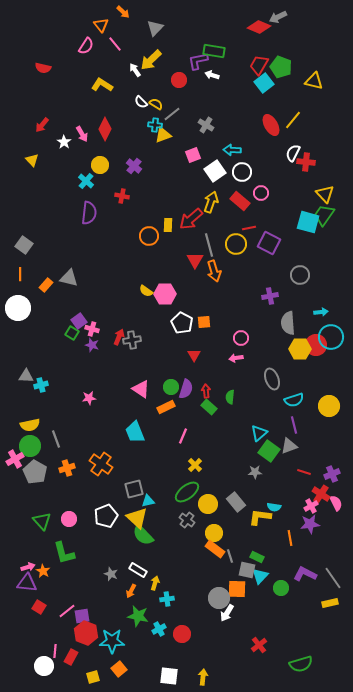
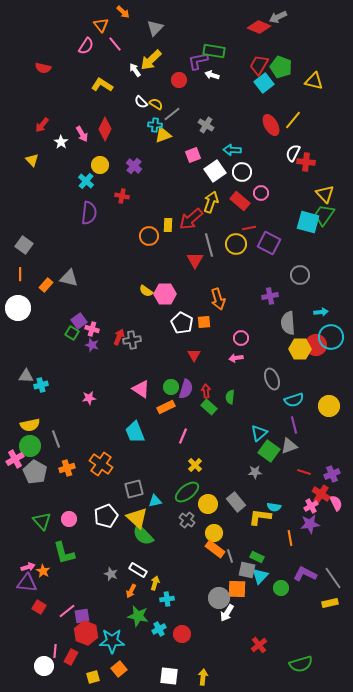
white star at (64, 142): moved 3 px left
orange arrow at (214, 271): moved 4 px right, 28 px down
cyan triangle at (148, 501): moved 7 px right
